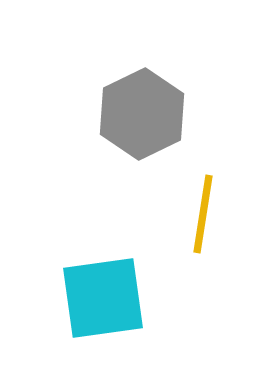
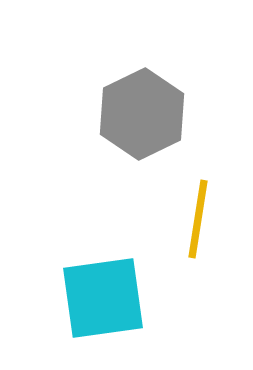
yellow line: moved 5 px left, 5 px down
